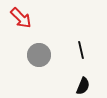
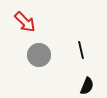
red arrow: moved 4 px right, 4 px down
black semicircle: moved 4 px right
